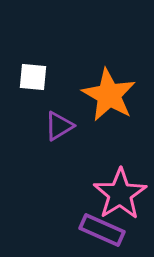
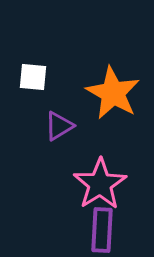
orange star: moved 4 px right, 2 px up
pink star: moved 20 px left, 10 px up
purple rectangle: rotated 69 degrees clockwise
